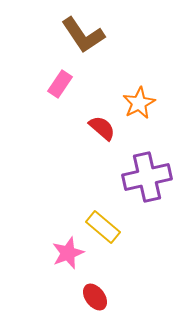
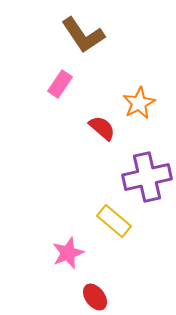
yellow rectangle: moved 11 px right, 6 px up
